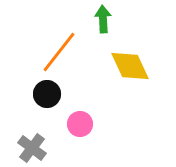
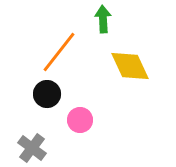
pink circle: moved 4 px up
